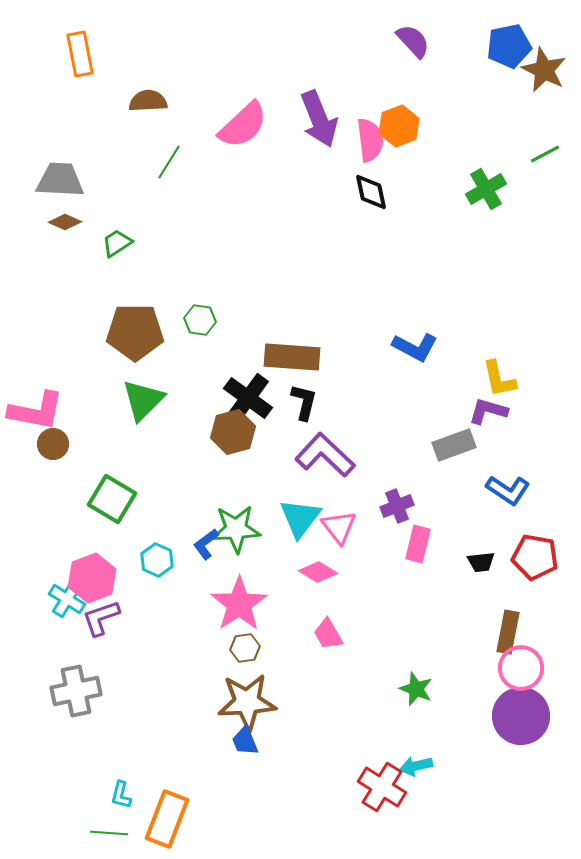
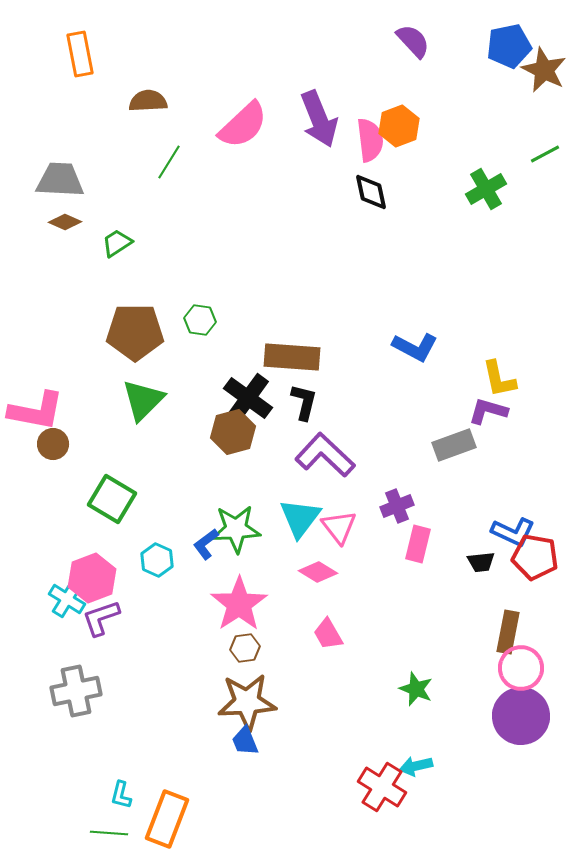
blue L-shape at (508, 490): moved 5 px right, 42 px down; rotated 9 degrees counterclockwise
